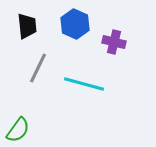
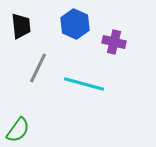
black trapezoid: moved 6 px left
